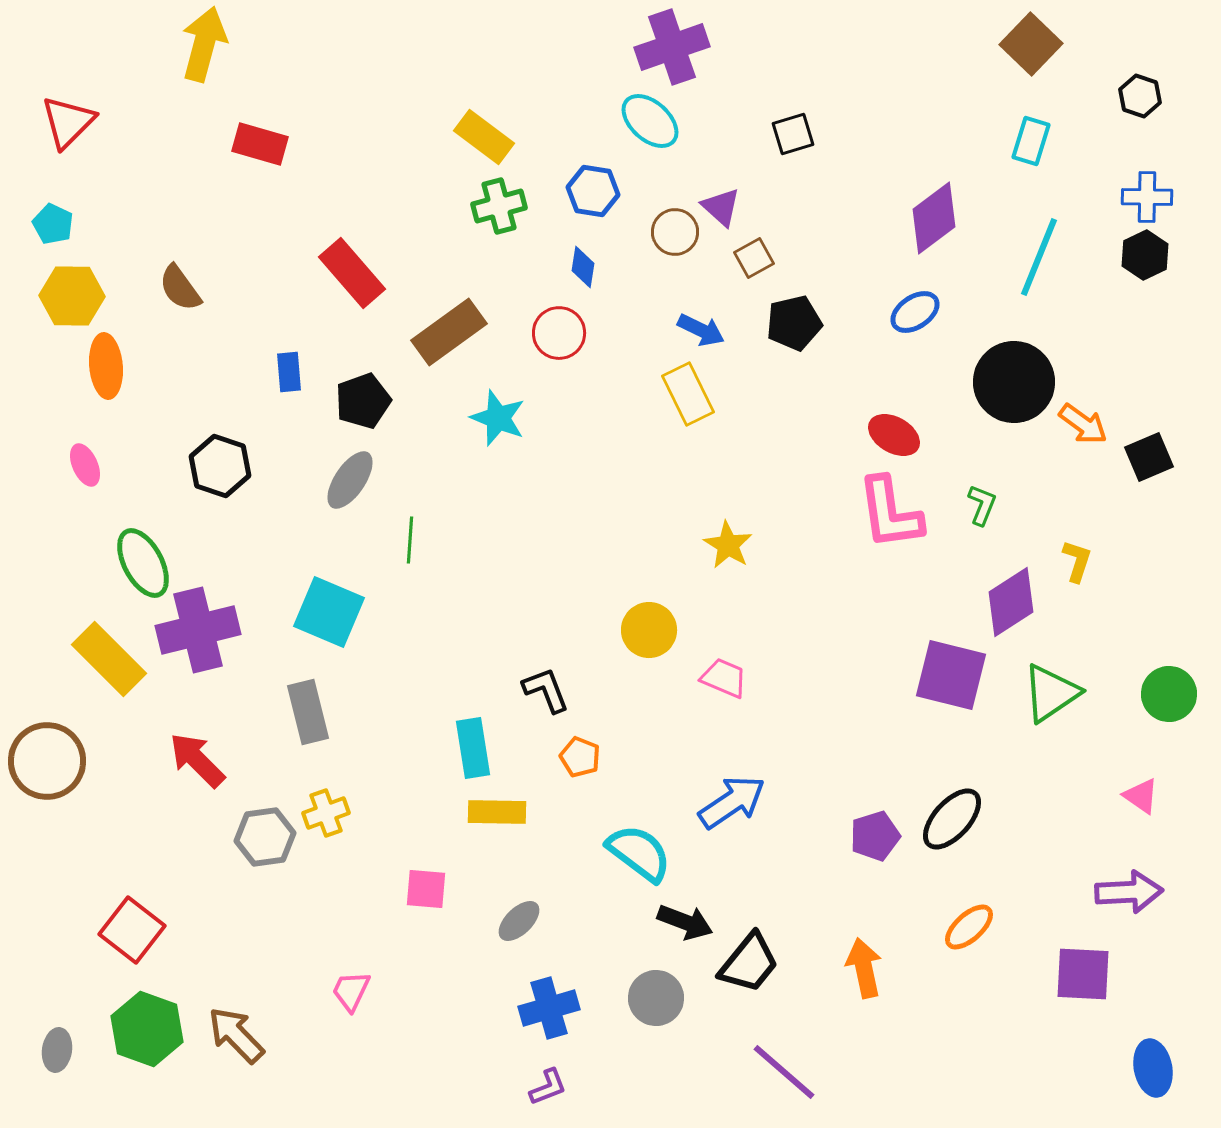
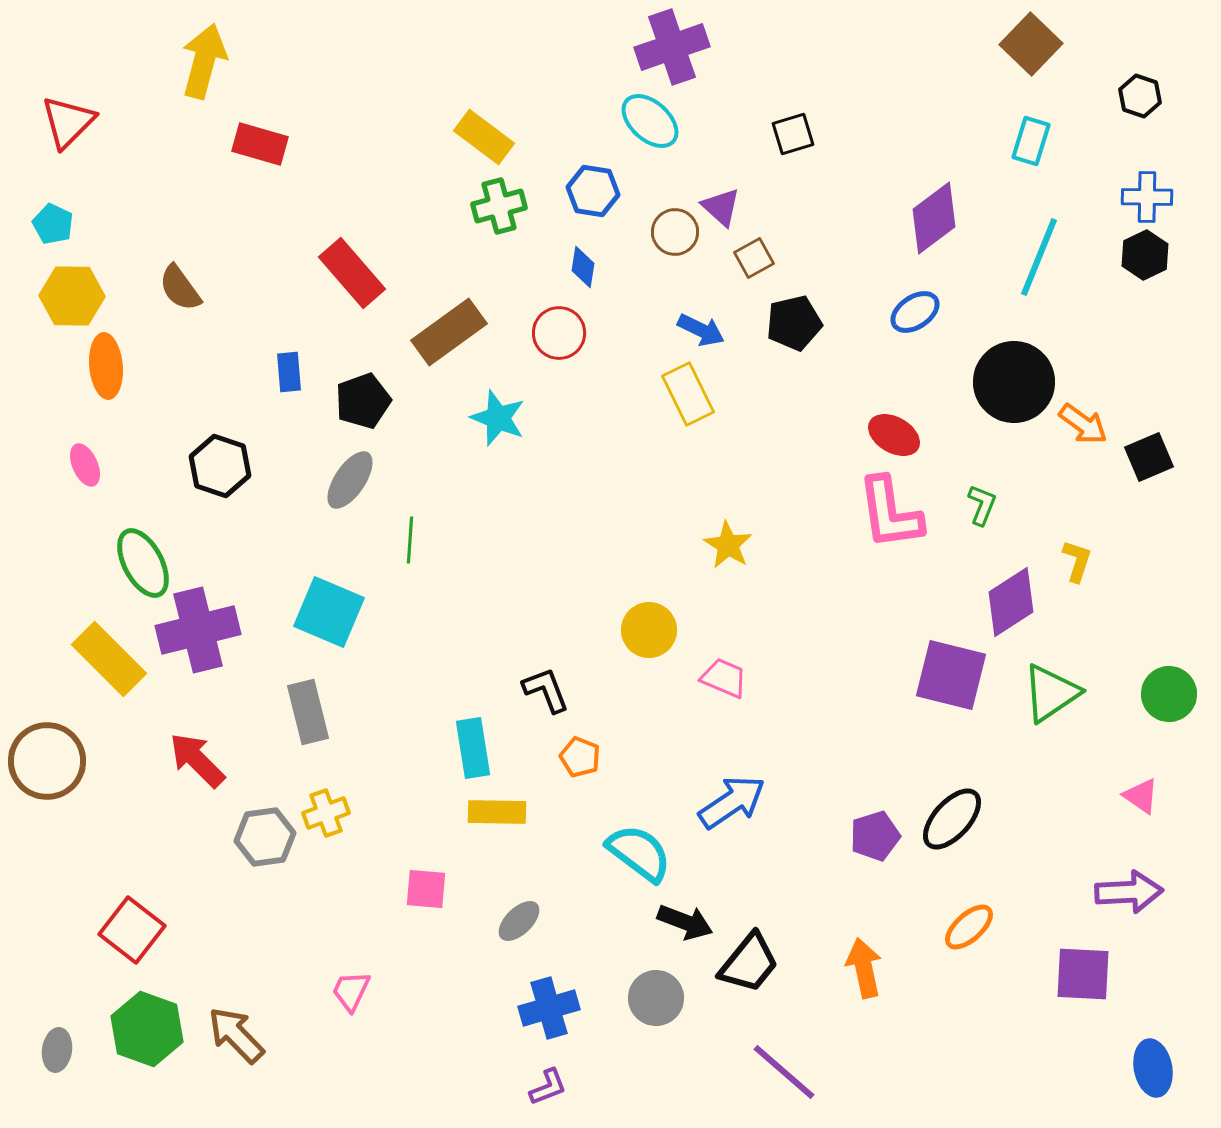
yellow arrow at (204, 44): moved 17 px down
